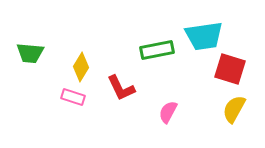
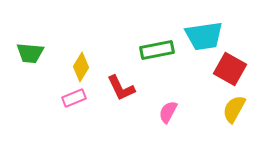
red square: rotated 12 degrees clockwise
pink rectangle: moved 1 px right, 1 px down; rotated 40 degrees counterclockwise
